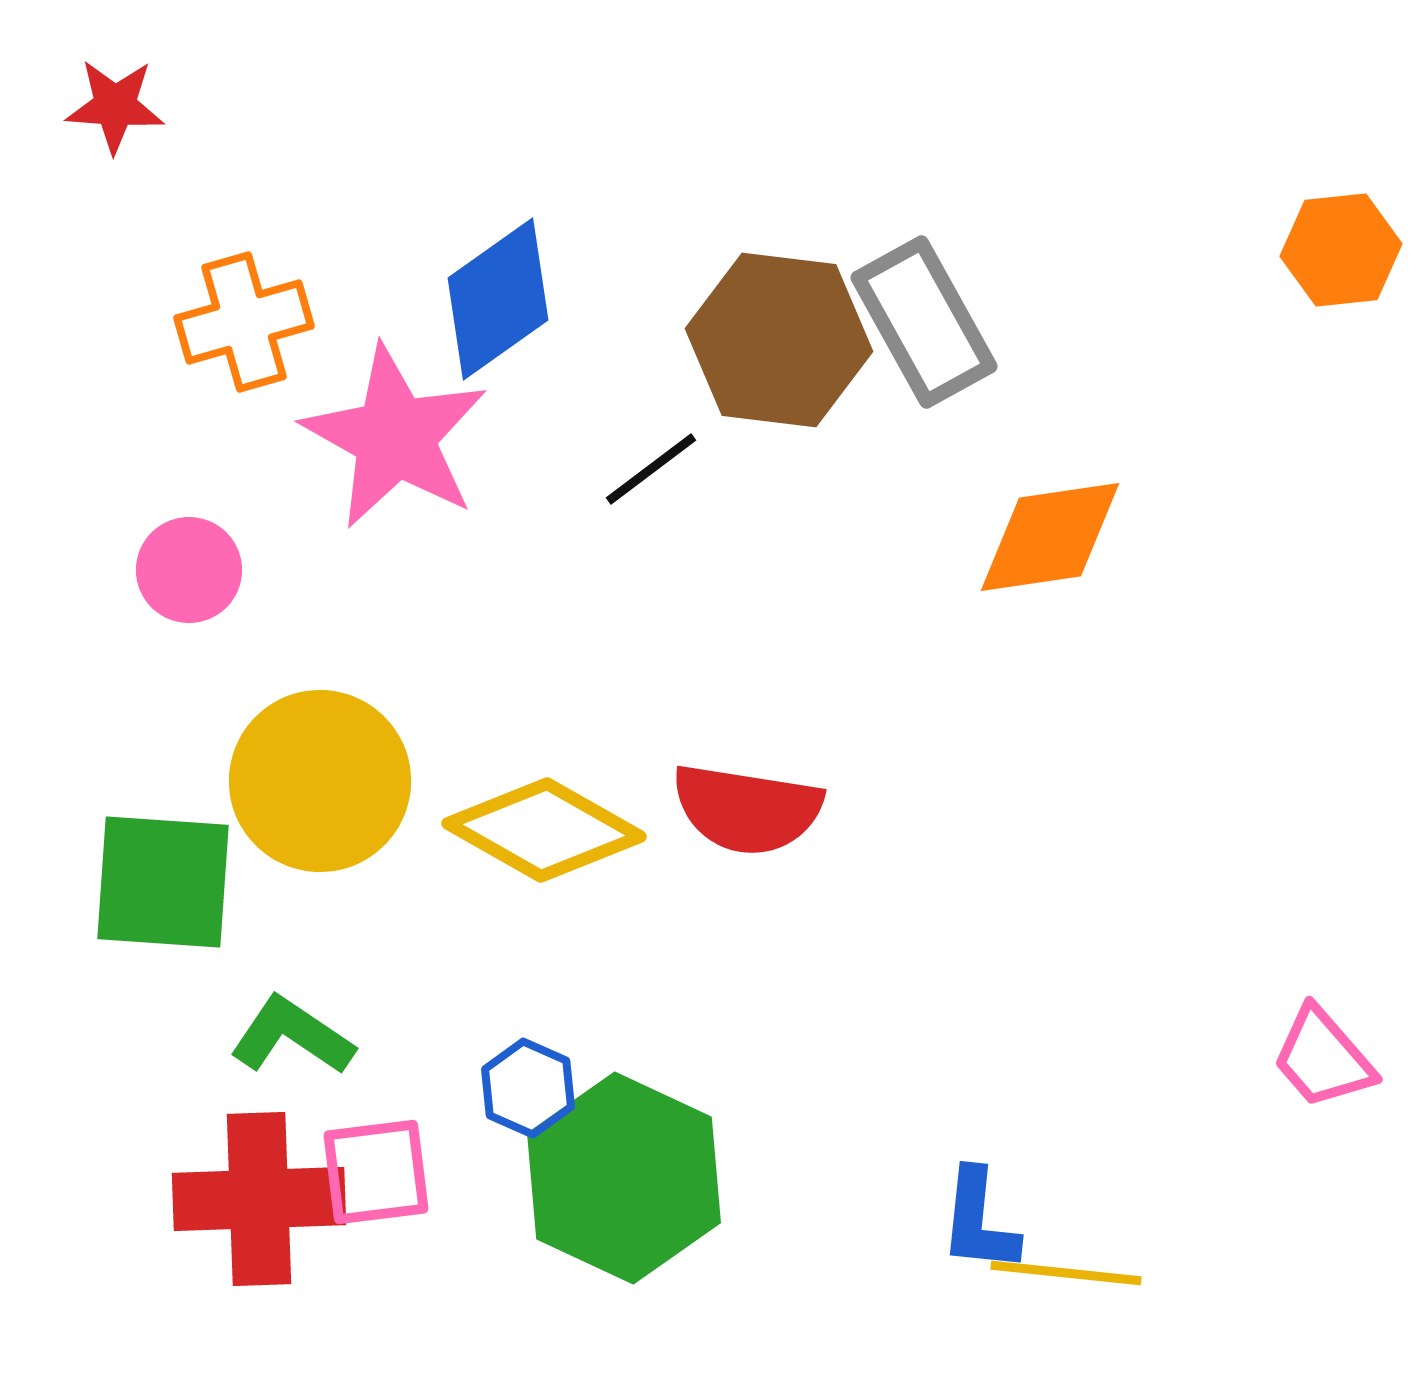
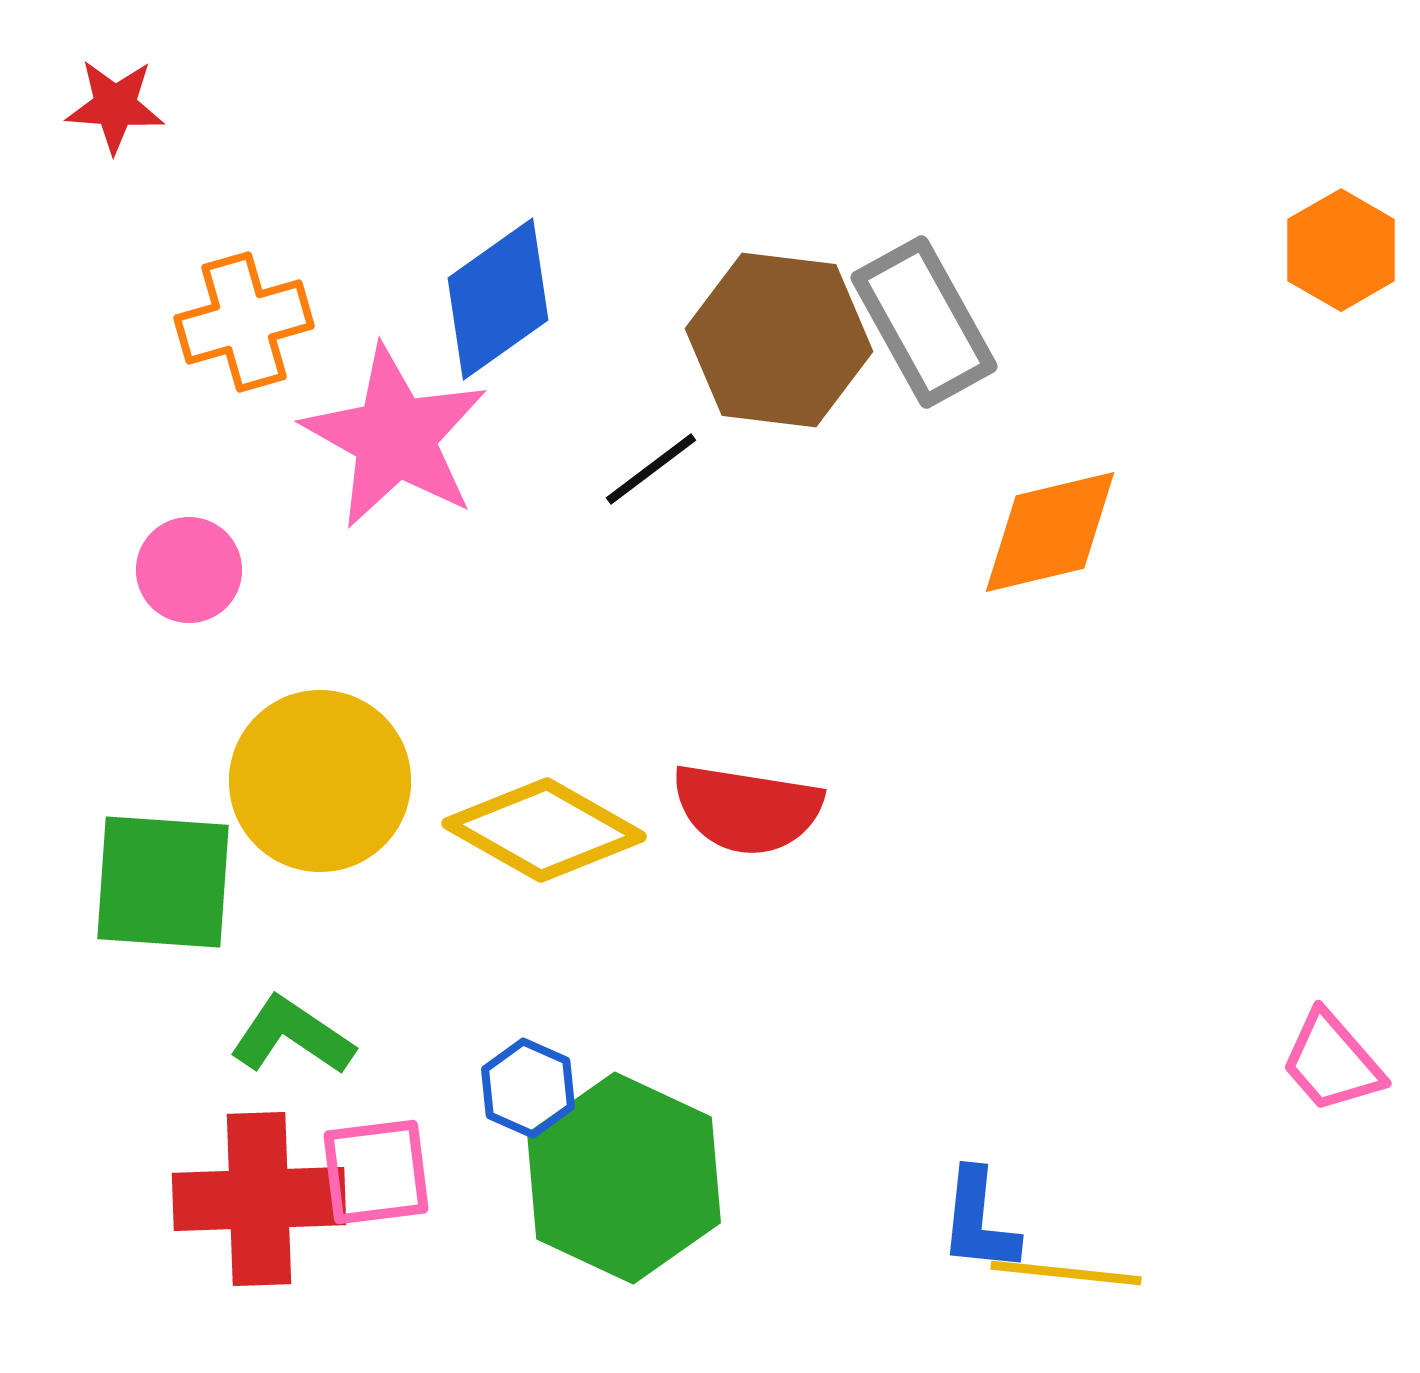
orange hexagon: rotated 24 degrees counterclockwise
orange diamond: moved 5 px up; rotated 5 degrees counterclockwise
pink trapezoid: moved 9 px right, 4 px down
